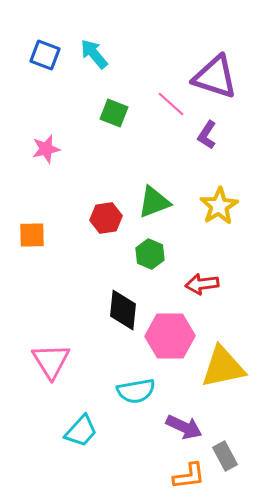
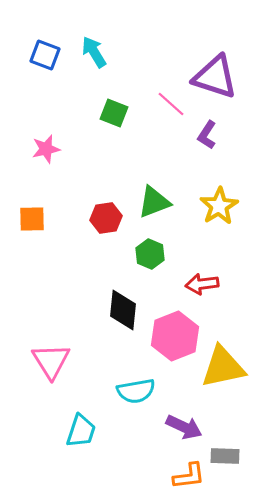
cyan arrow: moved 2 px up; rotated 8 degrees clockwise
orange square: moved 16 px up
pink hexagon: moved 5 px right; rotated 21 degrees counterclockwise
cyan trapezoid: rotated 24 degrees counterclockwise
gray rectangle: rotated 60 degrees counterclockwise
